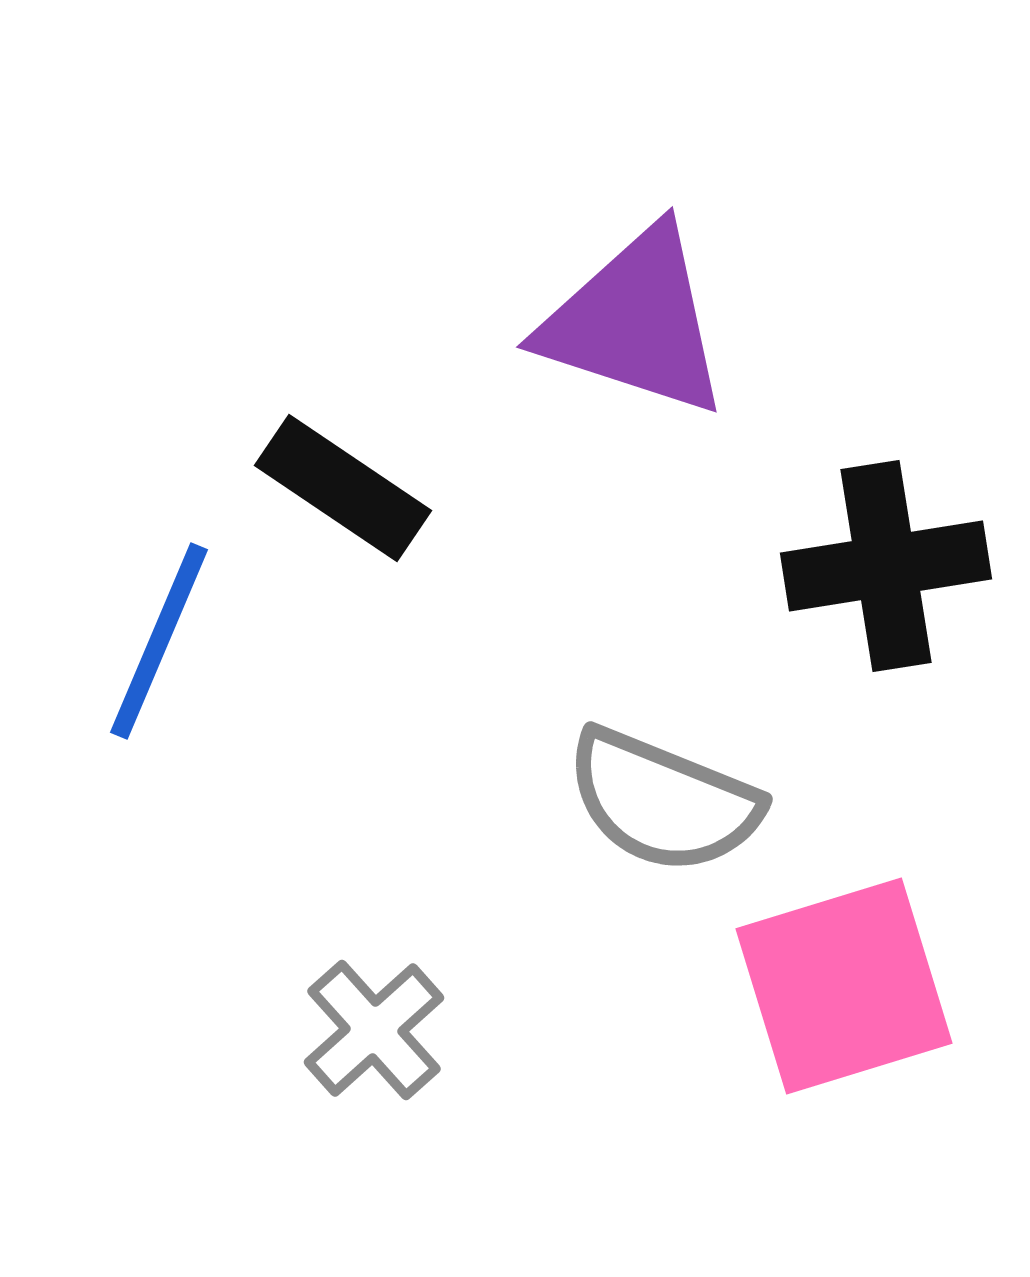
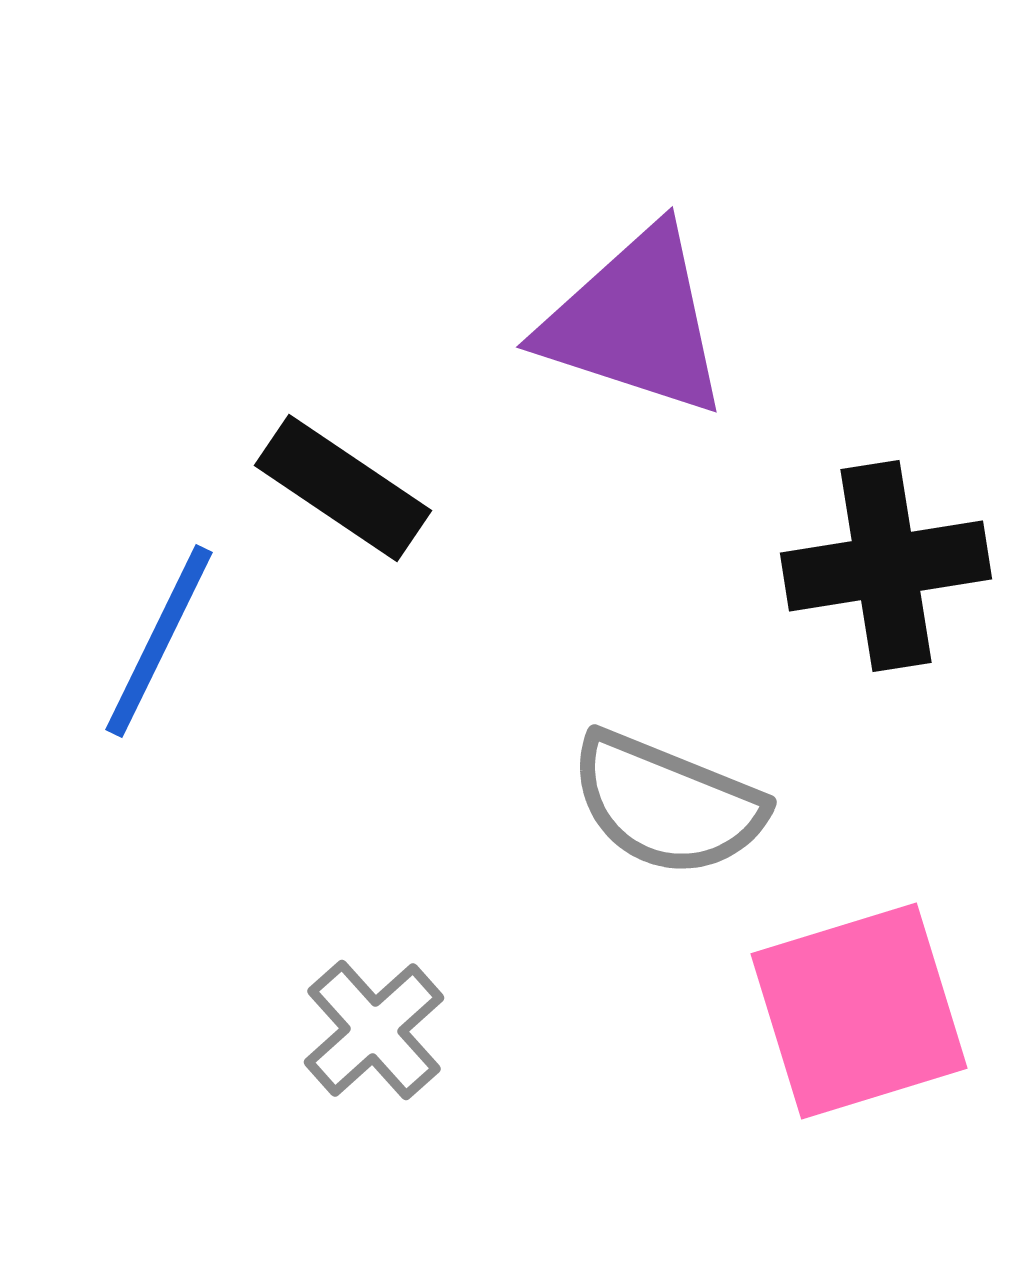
blue line: rotated 3 degrees clockwise
gray semicircle: moved 4 px right, 3 px down
pink square: moved 15 px right, 25 px down
